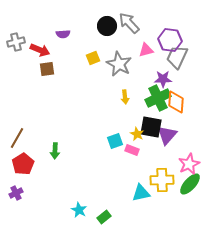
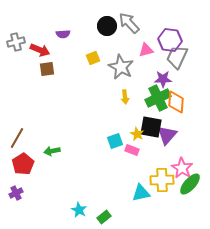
gray star: moved 2 px right, 3 px down
green arrow: moved 3 px left; rotated 77 degrees clockwise
pink star: moved 7 px left, 4 px down; rotated 15 degrees counterclockwise
